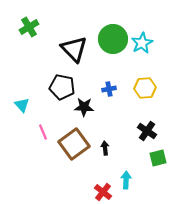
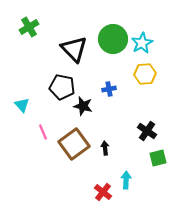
yellow hexagon: moved 14 px up
black star: moved 1 px left, 1 px up; rotated 12 degrees clockwise
